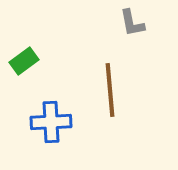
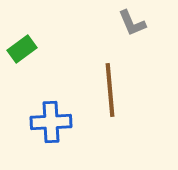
gray L-shape: rotated 12 degrees counterclockwise
green rectangle: moved 2 px left, 12 px up
